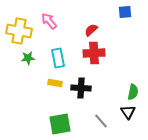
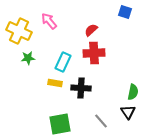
blue square: rotated 24 degrees clockwise
yellow cross: rotated 15 degrees clockwise
cyan rectangle: moved 5 px right, 4 px down; rotated 36 degrees clockwise
